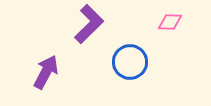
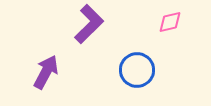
pink diamond: rotated 15 degrees counterclockwise
blue circle: moved 7 px right, 8 px down
